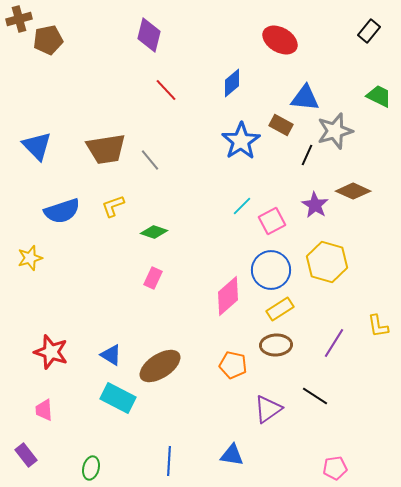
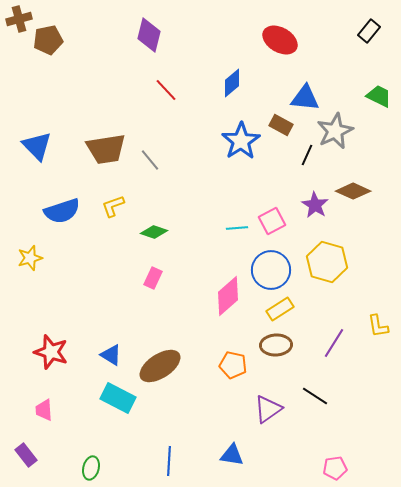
gray star at (335, 131): rotated 9 degrees counterclockwise
cyan line at (242, 206): moved 5 px left, 22 px down; rotated 40 degrees clockwise
